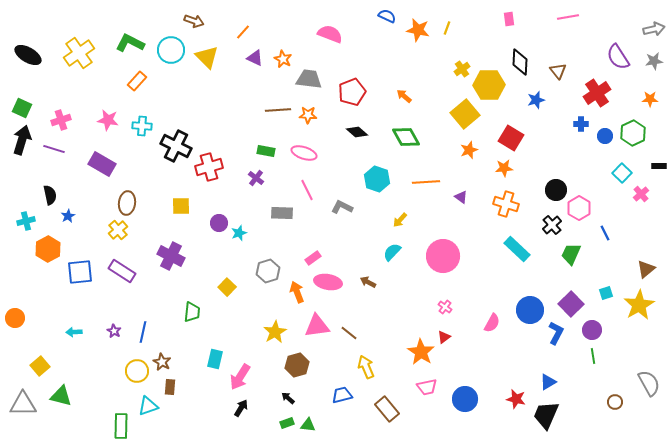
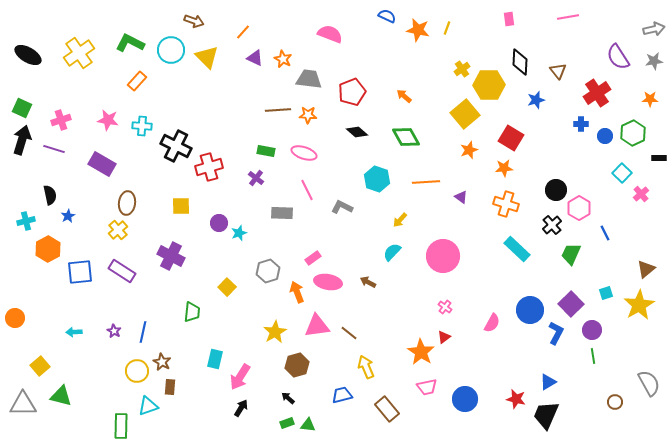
black rectangle at (659, 166): moved 8 px up
